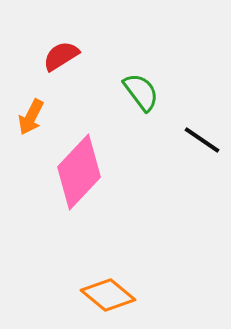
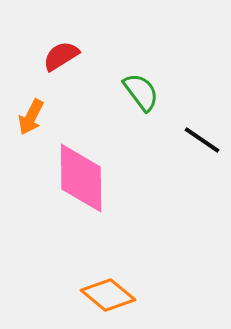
pink diamond: moved 2 px right, 6 px down; rotated 44 degrees counterclockwise
